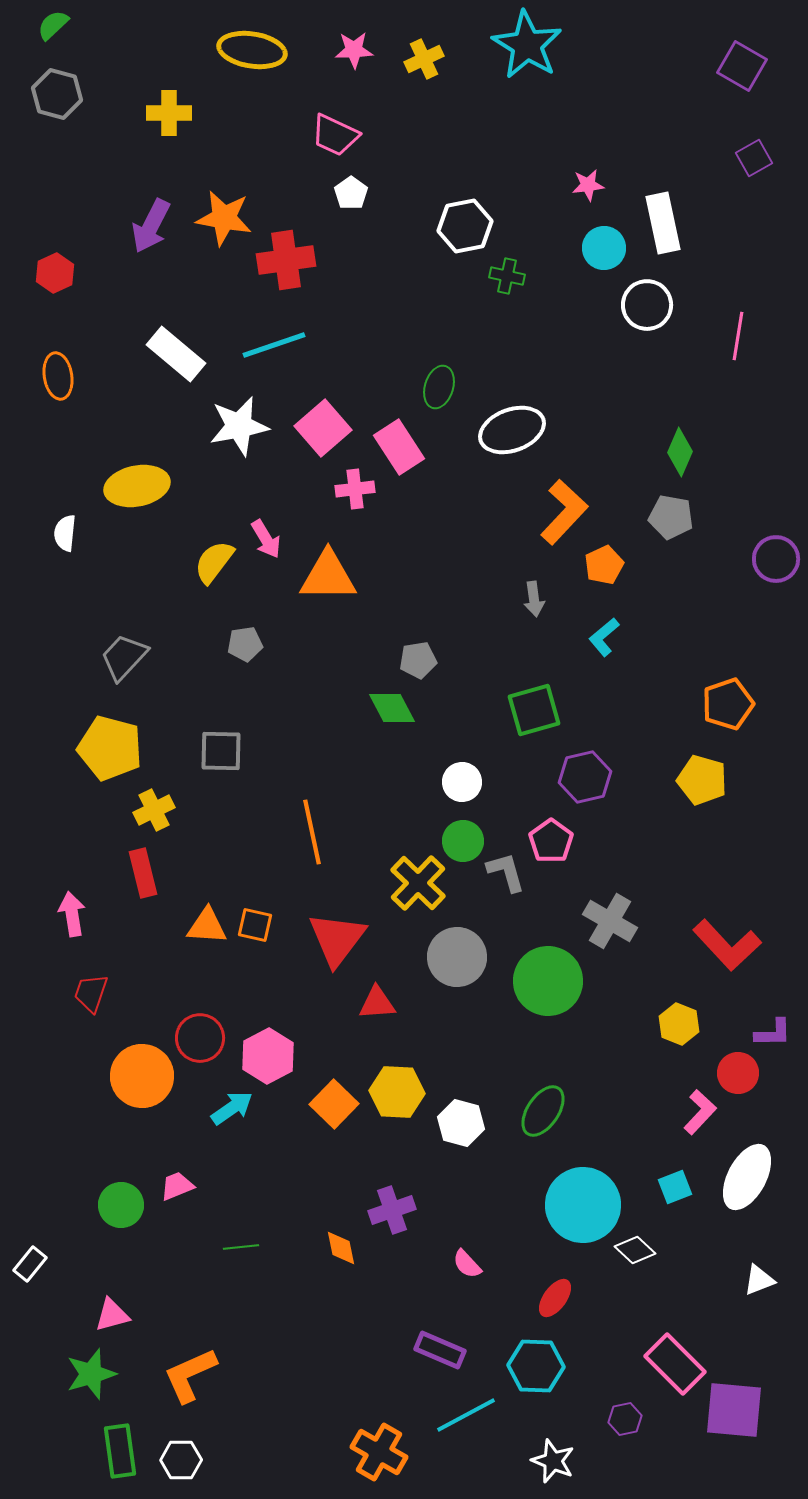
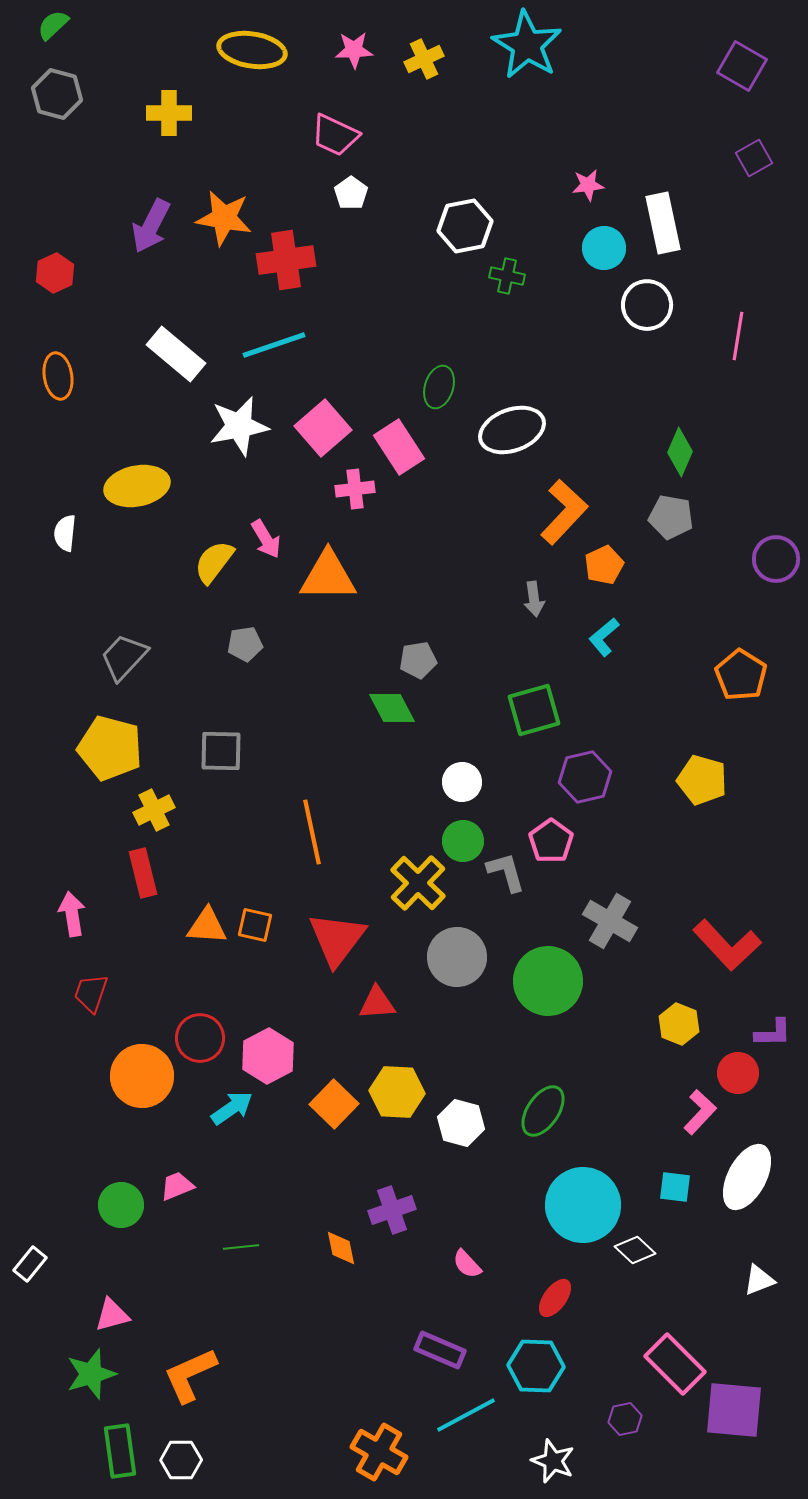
orange pentagon at (728, 704): moved 13 px right, 29 px up; rotated 21 degrees counterclockwise
cyan square at (675, 1187): rotated 28 degrees clockwise
